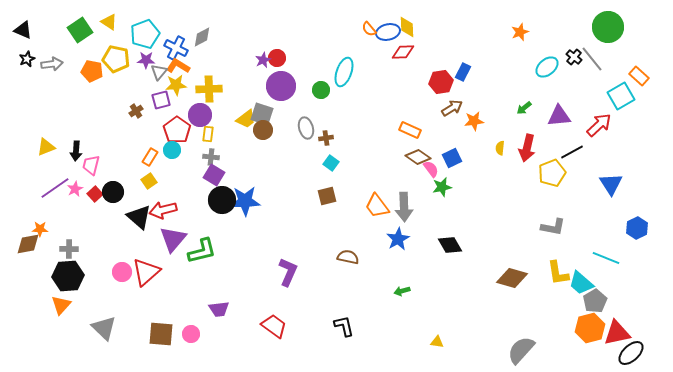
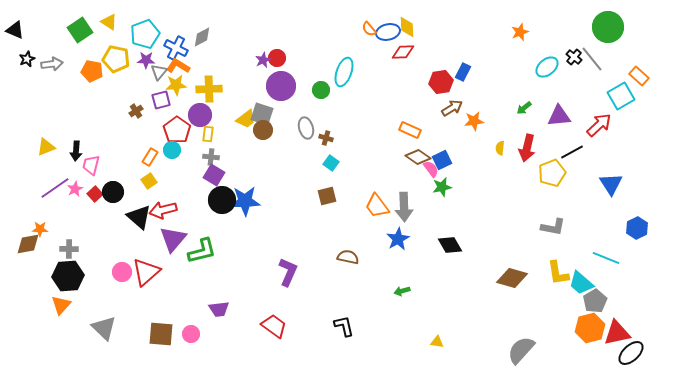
black triangle at (23, 30): moved 8 px left
brown cross at (326, 138): rotated 24 degrees clockwise
blue square at (452, 158): moved 10 px left, 2 px down
